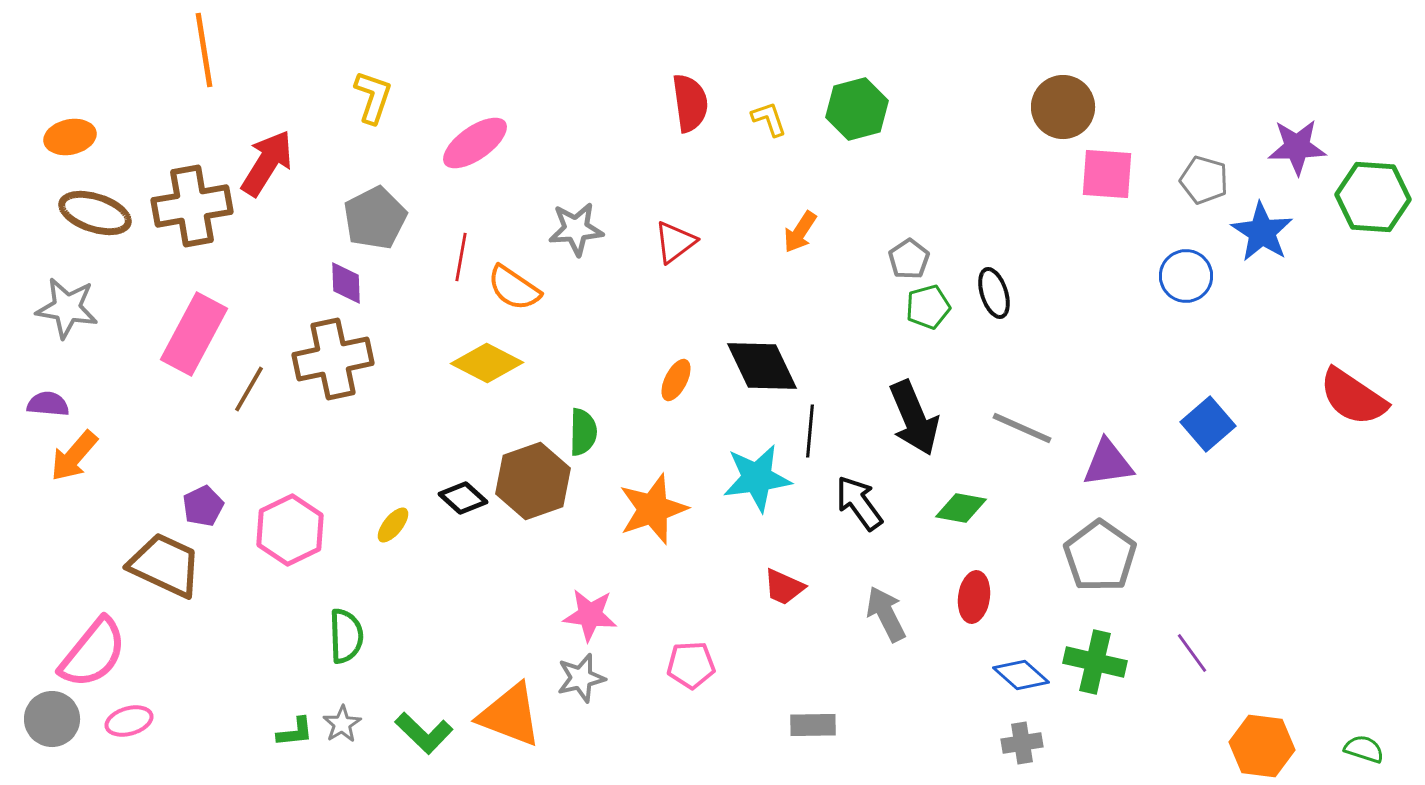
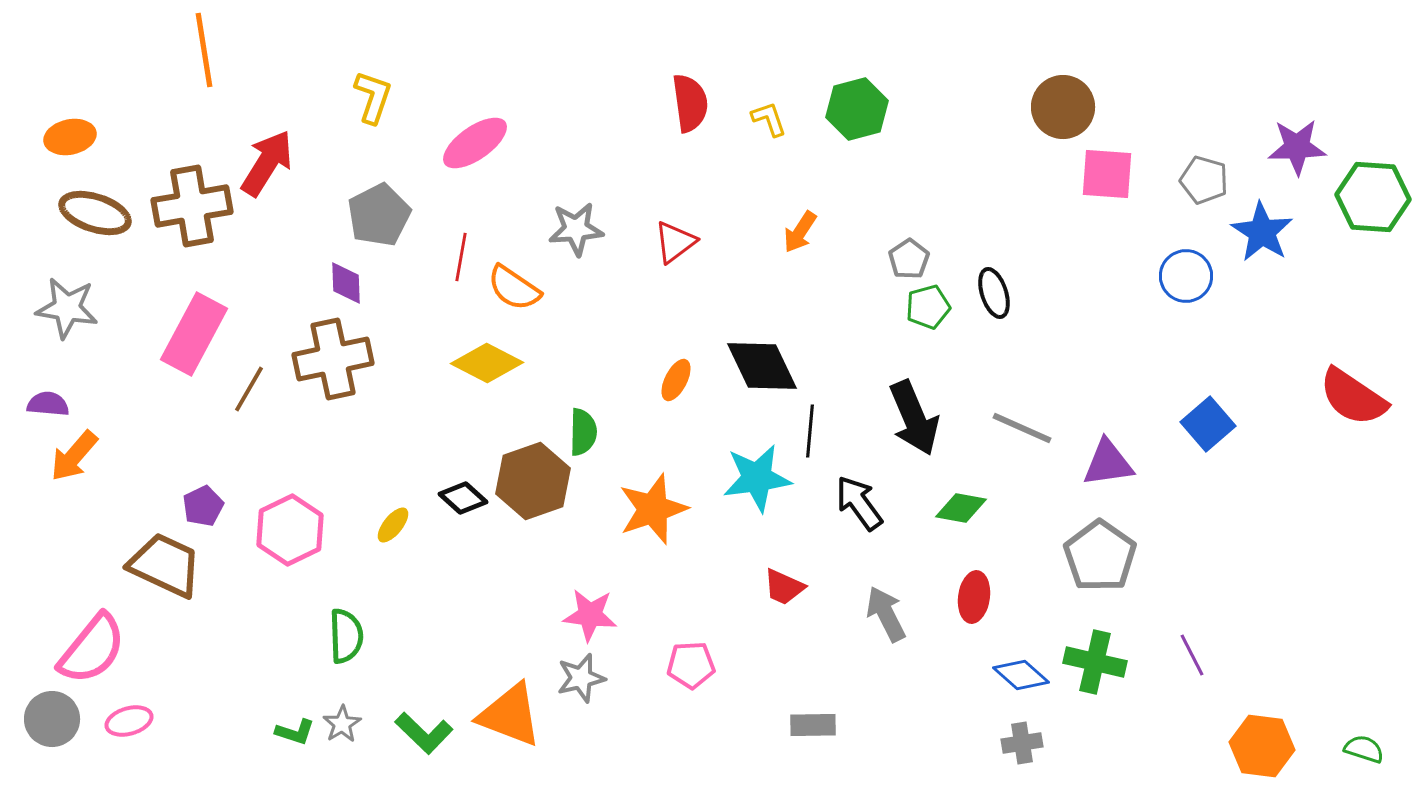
gray pentagon at (375, 218): moved 4 px right, 3 px up
pink semicircle at (93, 653): moved 1 px left, 4 px up
purple line at (1192, 653): moved 2 px down; rotated 9 degrees clockwise
green L-shape at (295, 732): rotated 24 degrees clockwise
